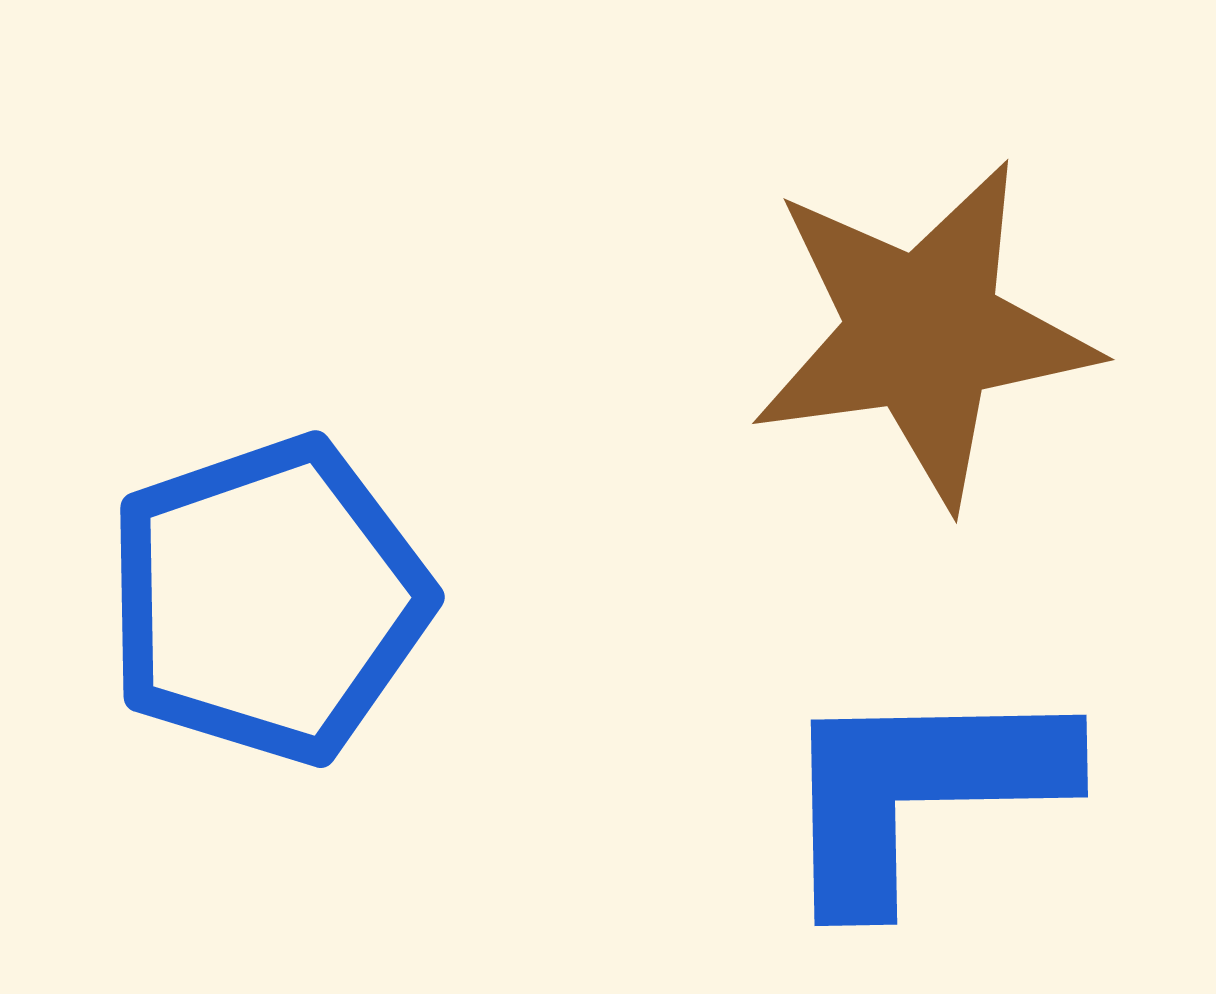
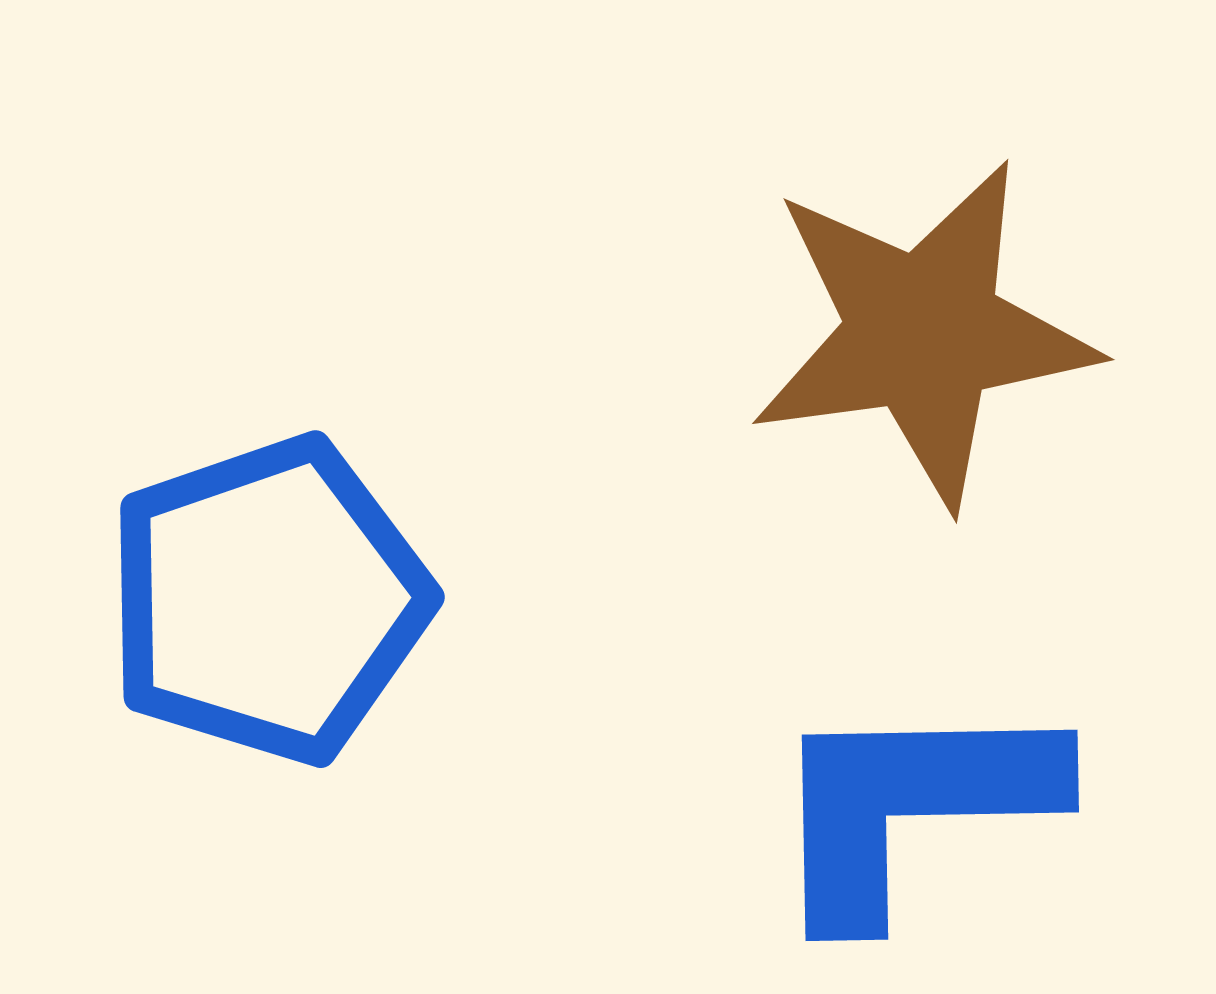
blue L-shape: moved 9 px left, 15 px down
